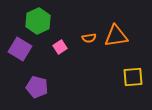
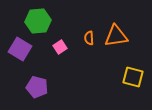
green hexagon: rotated 20 degrees clockwise
orange semicircle: rotated 96 degrees clockwise
yellow square: rotated 20 degrees clockwise
